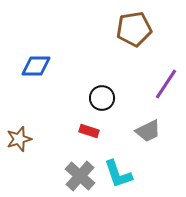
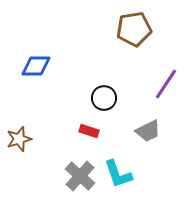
black circle: moved 2 px right
